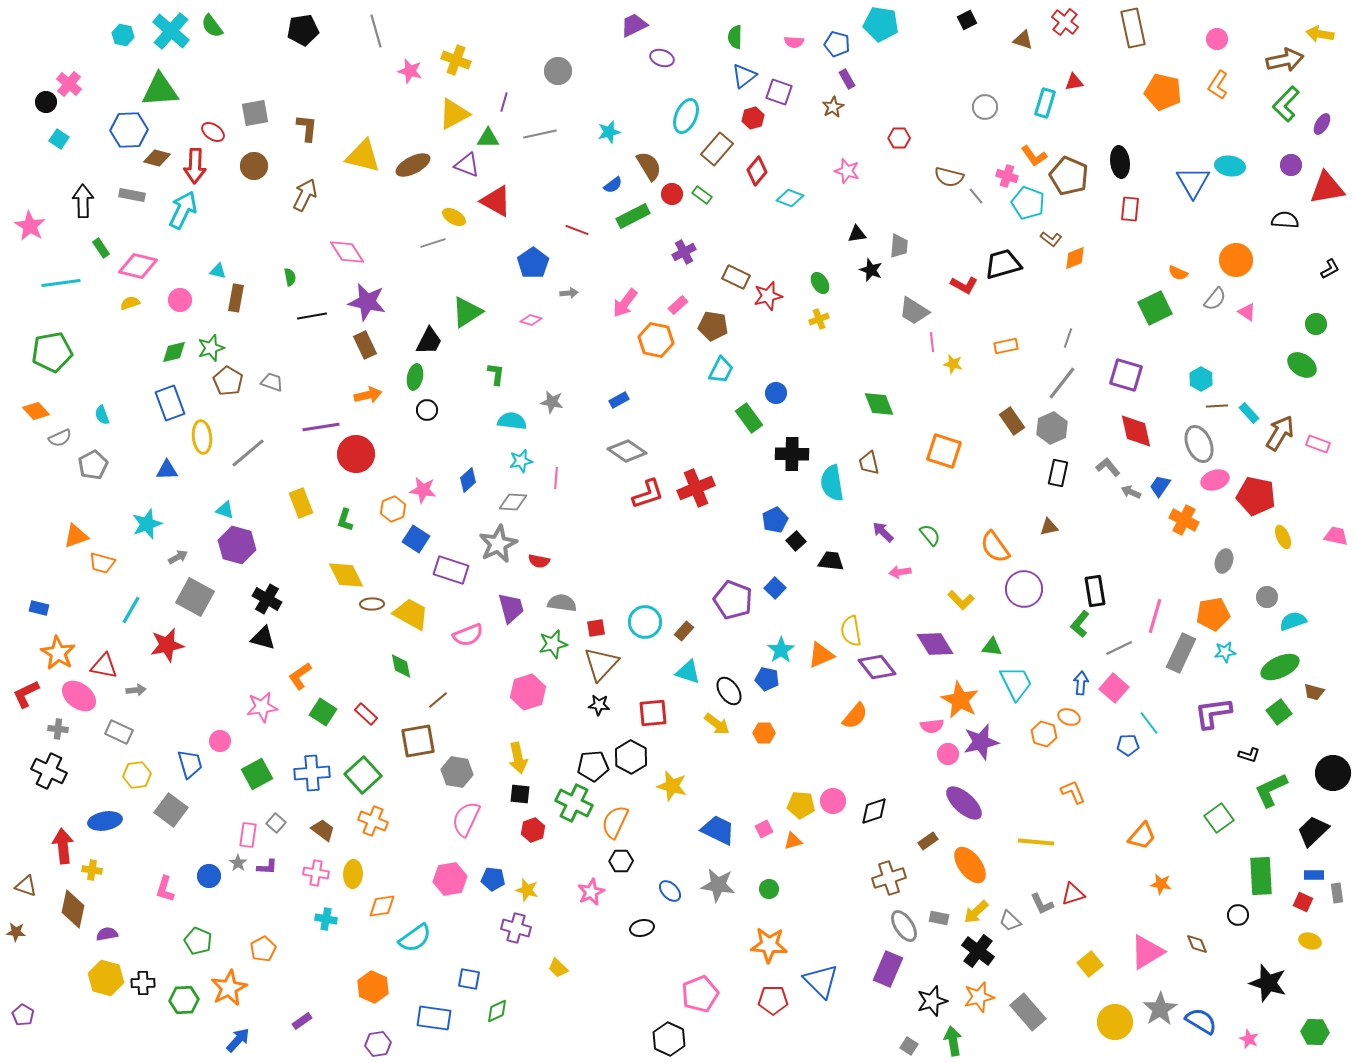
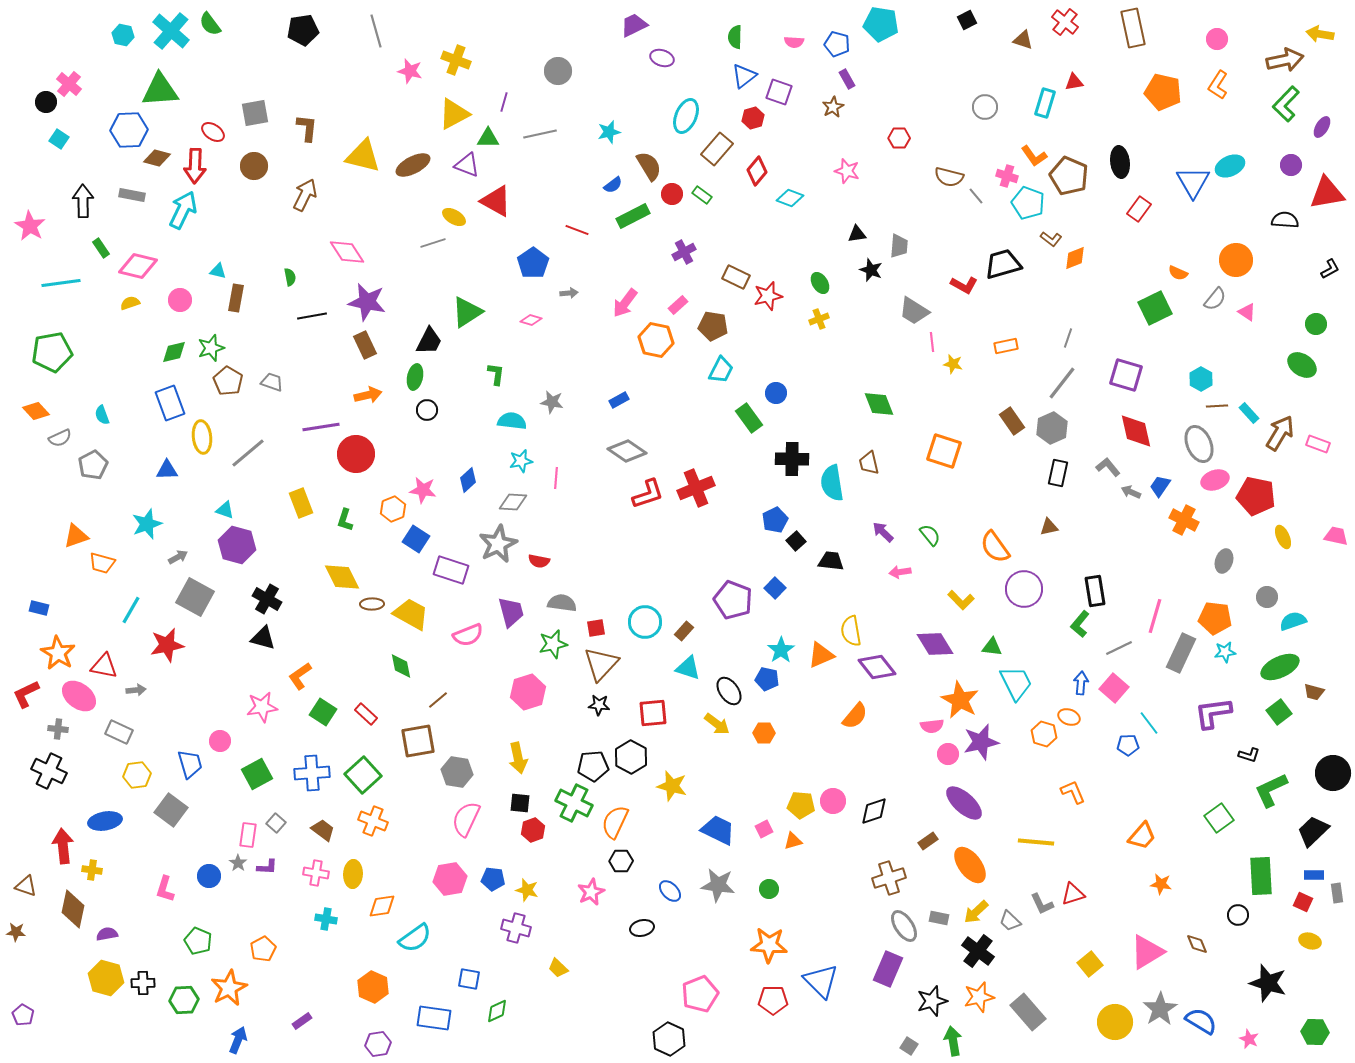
green semicircle at (212, 26): moved 2 px left, 2 px up
purple ellipse at (1322, 124): moved 3 px down
cyan ellipse at (1230, 166): rotated 32 degrees counterclockwise
red triangle at (1327, 188): moved 5 px down
red rectangle at (1130, 209): moved 9 px right; rotated 30 degrees clockwise
black cross at (792, 454): moved 5 px down
yellow diamond at (346, 575): moved 4 px left, 2 px down
purple trapezoid at (511, 608): moved 4 px down
orange pentagon at (1213, 614): moved 2 px right, 4 px down; rotated 16 degrees clockwise
cyan triangle at (688, 672): moved 4 px up
black square at (520, 794): moved 9 px down
blue arrow at (238, 1040): rotated 20 degrees counterclockwise
